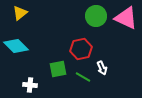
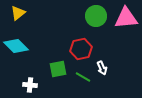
yellow triangle: moved 2 px left
pink triangle: rotated 30 degrees counterclockwise
